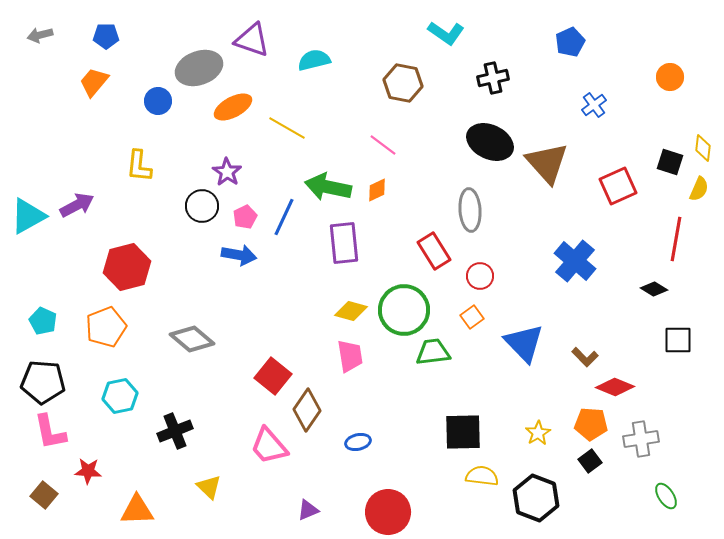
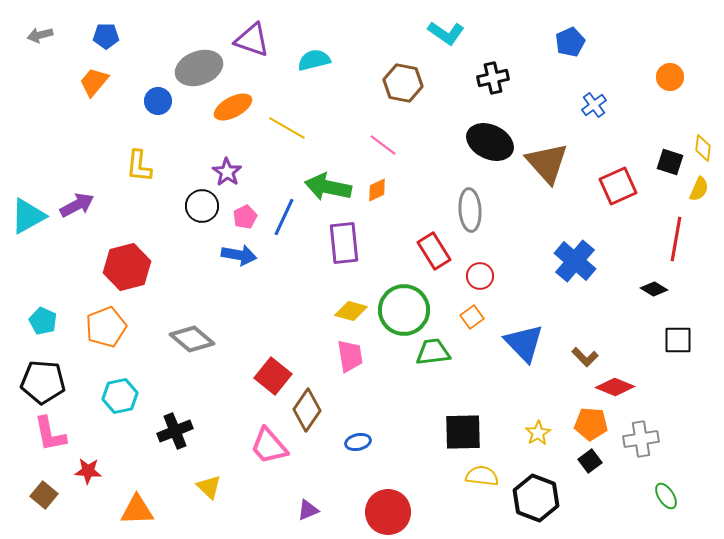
pink L-shape at (50, 432): moved 2 px down
